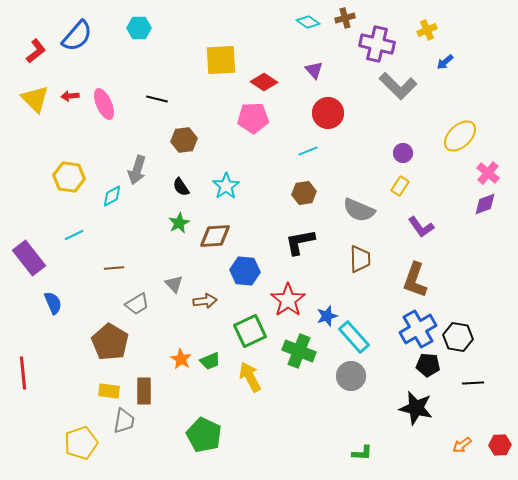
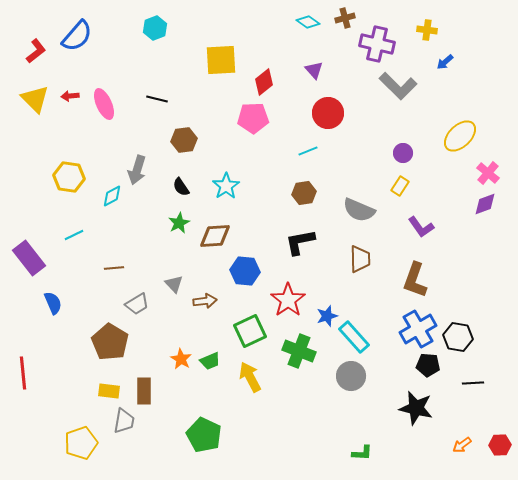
cyan hexagon at (139, 28): moved 16 px right; rotated 20 degrees counterclockwise
yellow cross at (427, 30): rotated 30 degrees clockwise
red diamond at (264, 82): rotated 72 degrees counterclockwise
